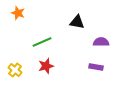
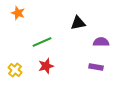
black triangle: moved 1 px right, 1 px down; rotated 21 degrees counterclockwise
